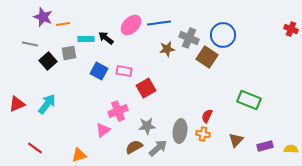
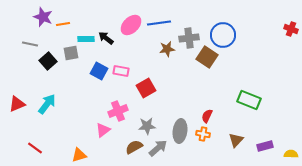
gray cross: rotated 30 degrees counterclockwise
gray square: moved 2 px right
pink rectangle: moved 3 px left
yellow semicircle: moved 5 px down
